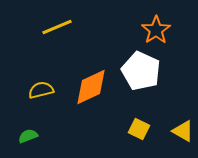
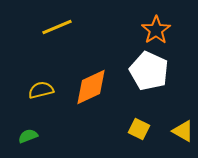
white pentagon: moved 8 px right
